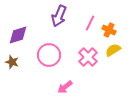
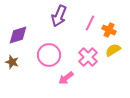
pink arrow: moved 1 px right, 9 px up
